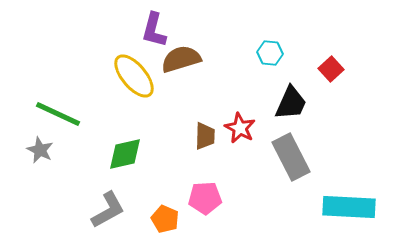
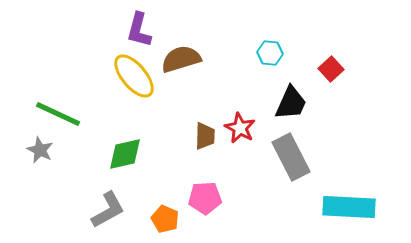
purple L-shape: moved 15 px left
